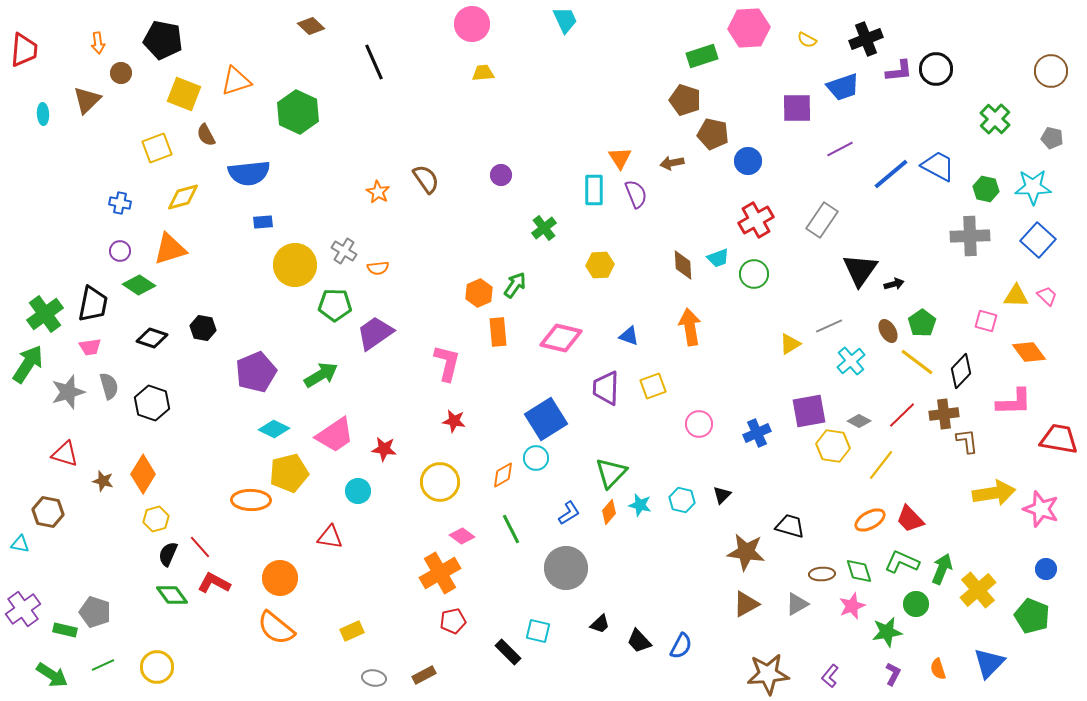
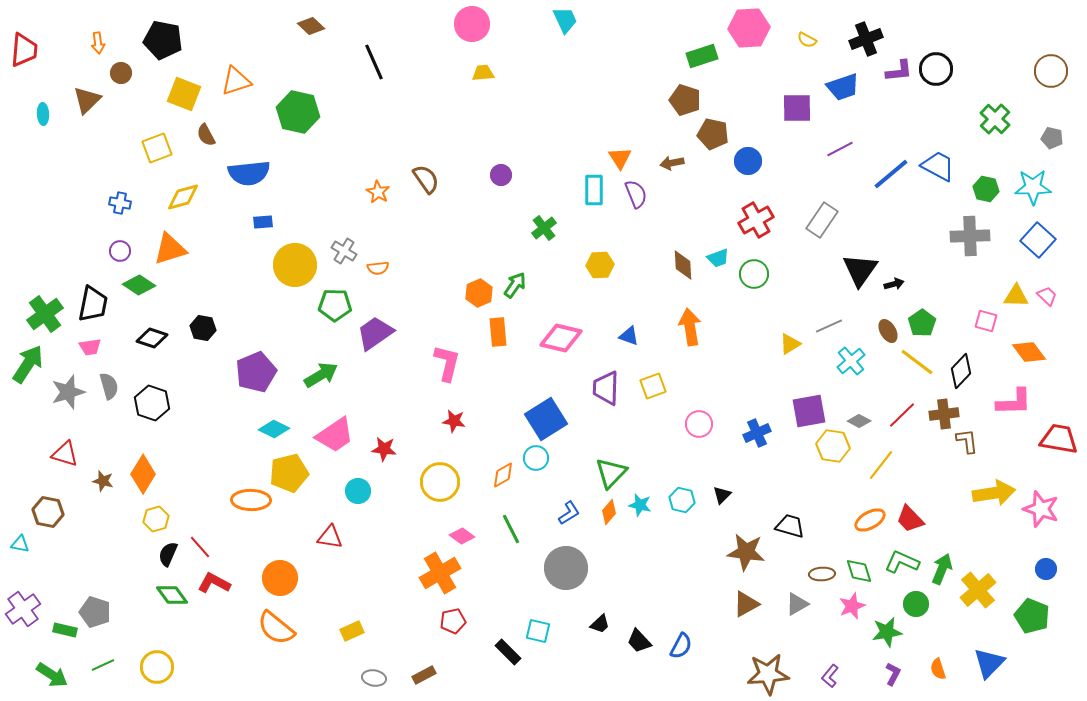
green hexagon at (298, 112): rotated 12 degrees counterclockwise
